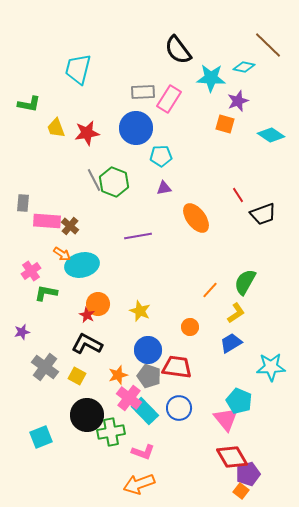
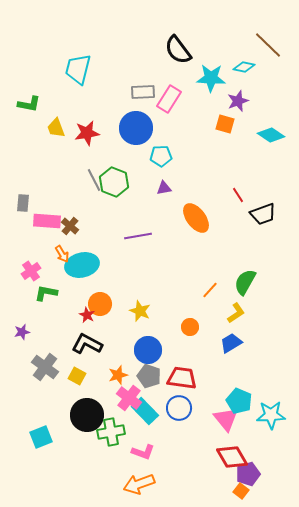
orange arrow at (62, 254): rotated 24 degrees clockwise
orange circle at (98, 304): moved 2 px right
red trapezoid at (177, 367): moved 5 px right, 11 px down
cyan star at (271, 367): moved 48 px down
